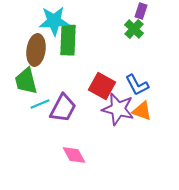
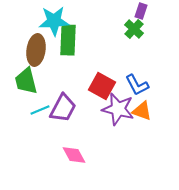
cyan line: moved 6 px down
